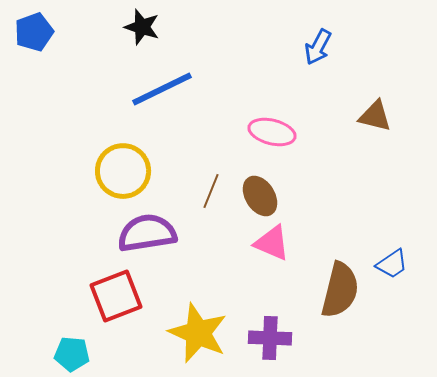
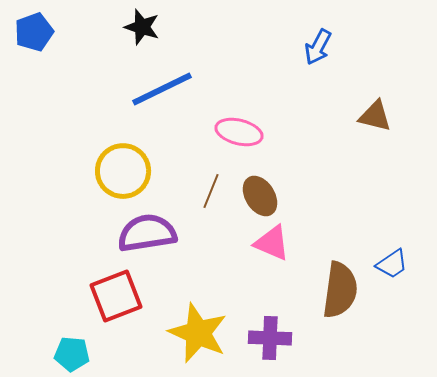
pink ellipse: moved 33 px left
brown semicircle: rotated 6 degrees counterclockwise
